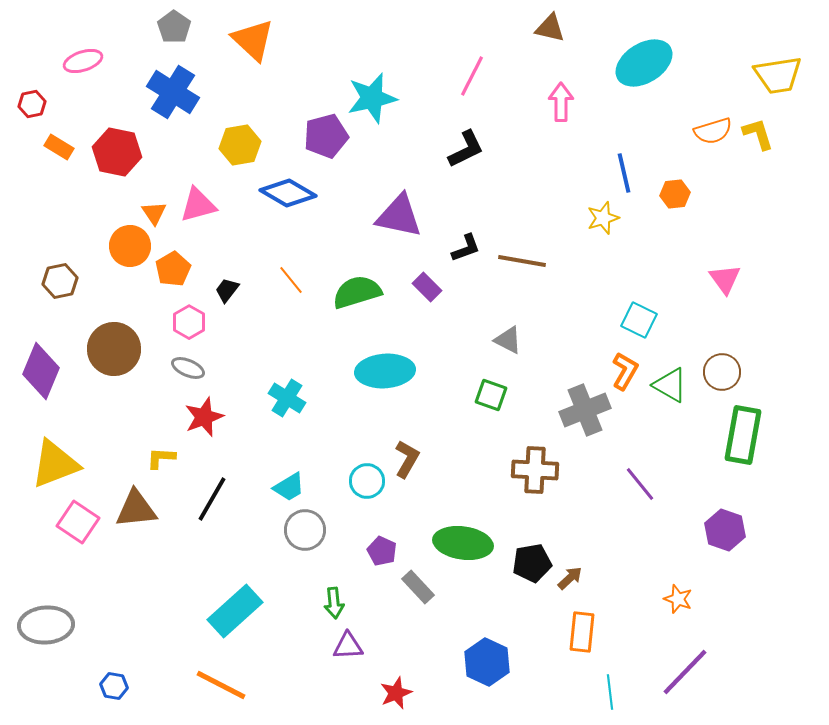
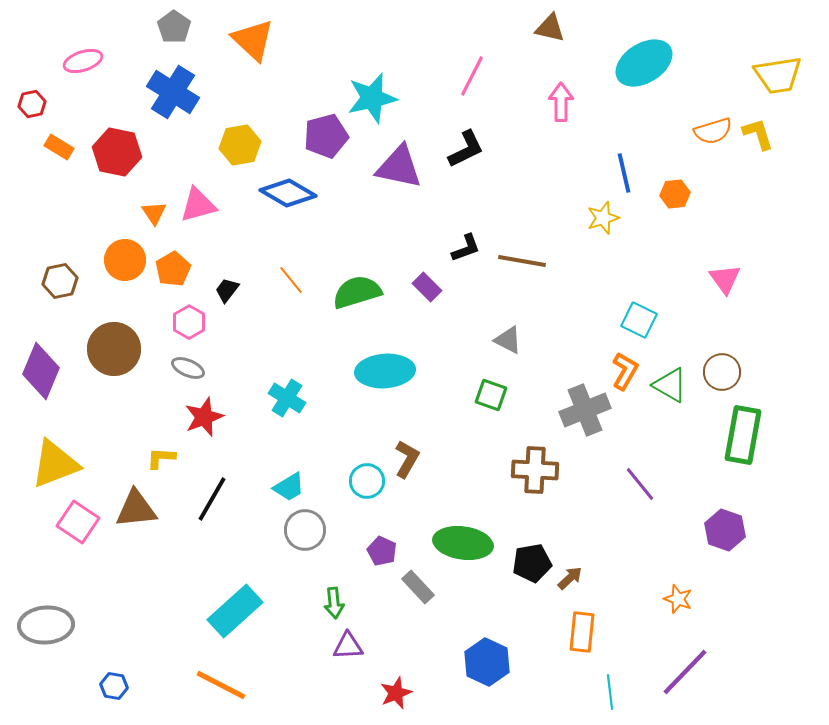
purple triangle at (399, 216): moved 49 px up
orange circle at (130, 246): moved 5 px left, 14 px down
